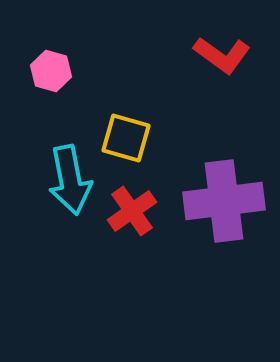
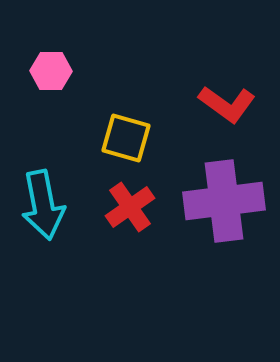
red L-shape: moved 5 px right, 49 px down
pink hexagon: rotated 15 degrees counterclockwise
cyan arrow: moved 27 px left, 25 px down
red cross: moved 2 px left, 4 px up
